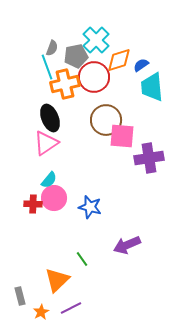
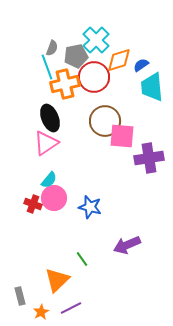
brown circle: moved 1 px left, 1 px down
red cross: rotated 18 degrees clockwise
